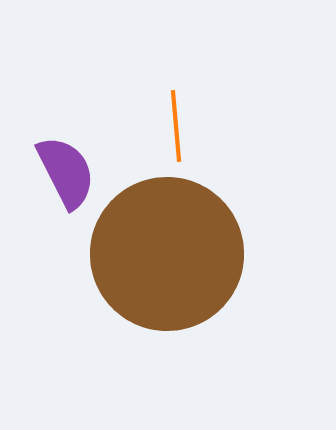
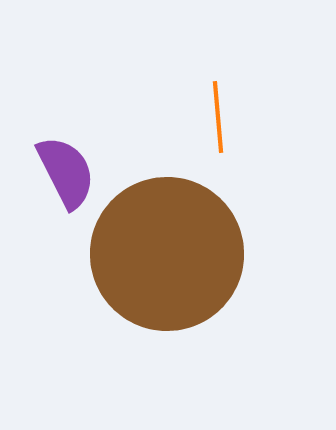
orange line: moved 42 px right, 9 px up
